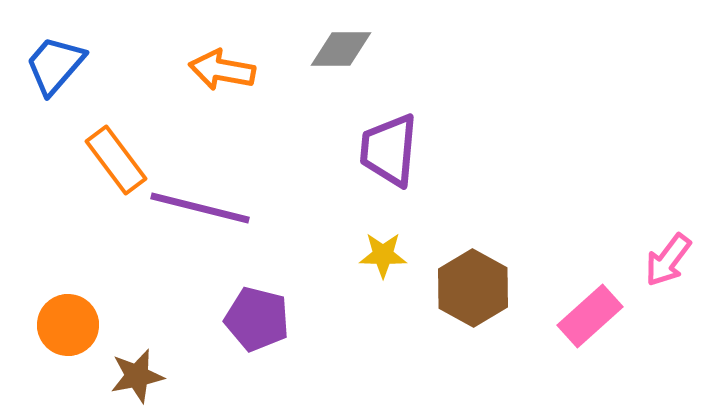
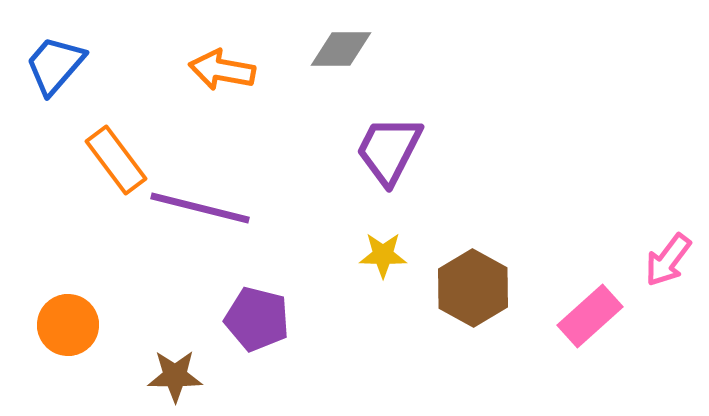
purple trapezoid: rotated 22 degrees clockwise
brown star: moved 38 px right; rotated 12 degrees clockwise
